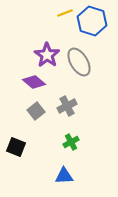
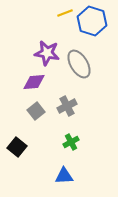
purple star: moved 2 px up; rotated 25 degrees counterclockwise
gray ellipse: moved 2 px down
purple diamond: rotated 45 degrees counterclockwise
black square: moved 1 px right; rotated 18 degrees clockwise
